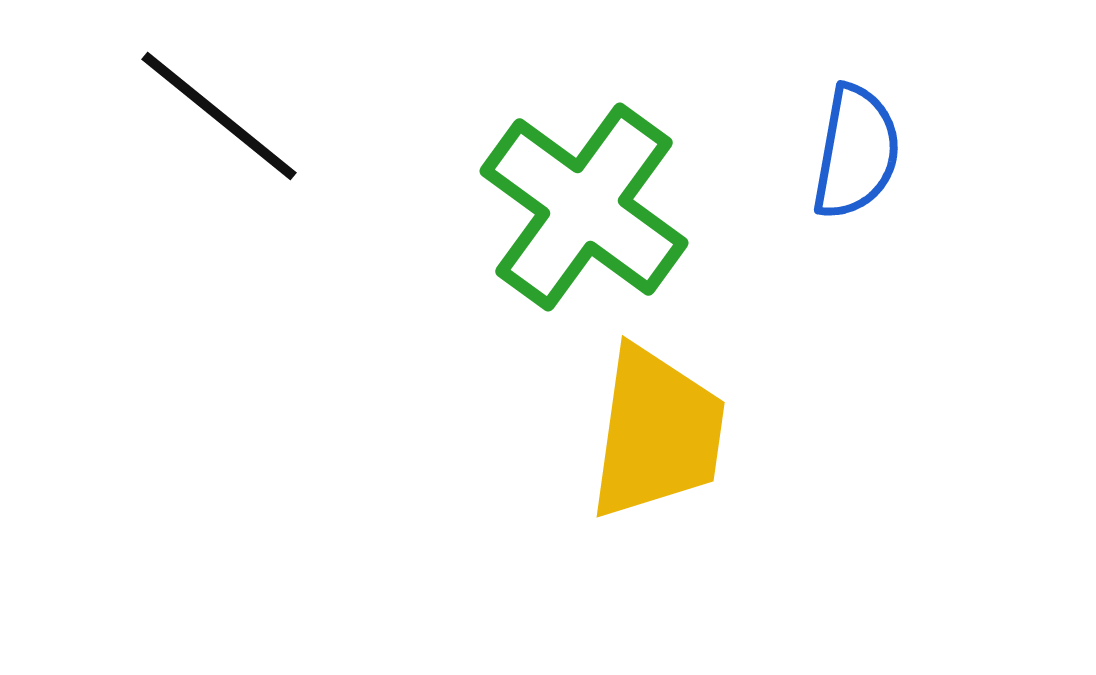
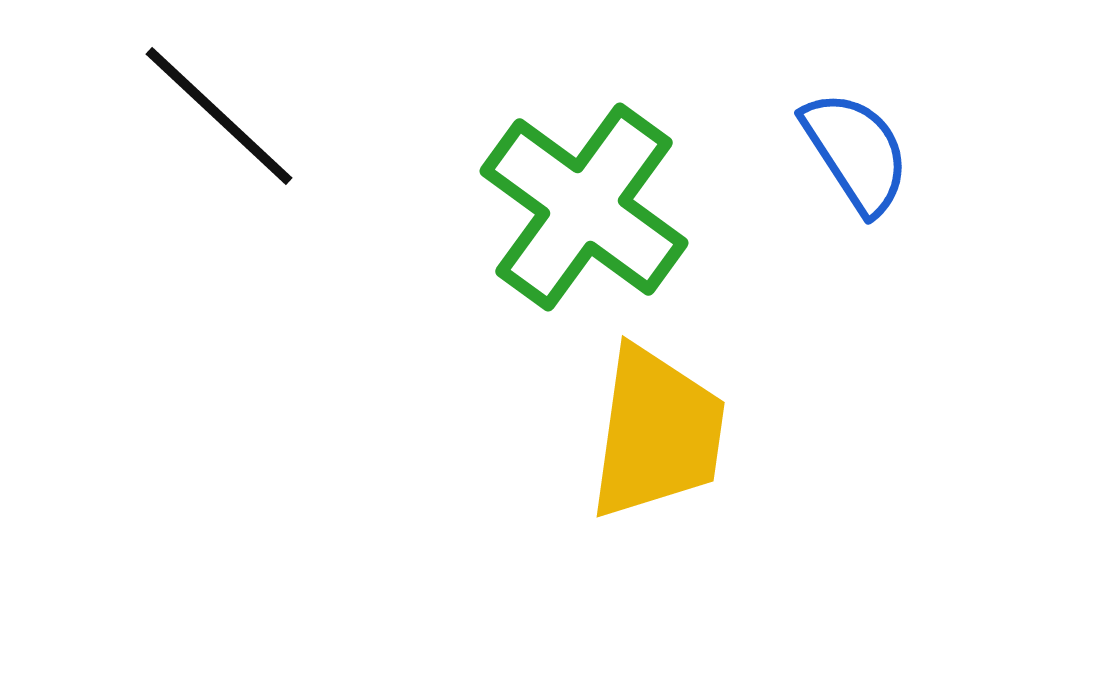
black line: rotated 4 degrees clockwise
blue semicircle: rotated 43 degrees counterclockwise
